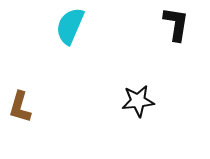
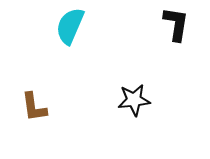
black star: moved 4 px left, 1 px up
brown L-shape: moved 14 px right; rotated 24 degrees counterclockwise
